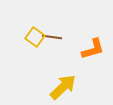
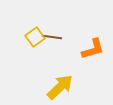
yellow square: rotated 18 degrees clockwise
yellow arrow: moved 3 px left
